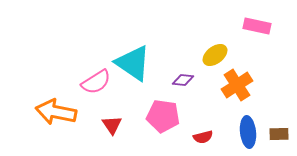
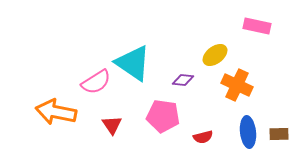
orange cross: rotated 32 degrees counterclockwise
